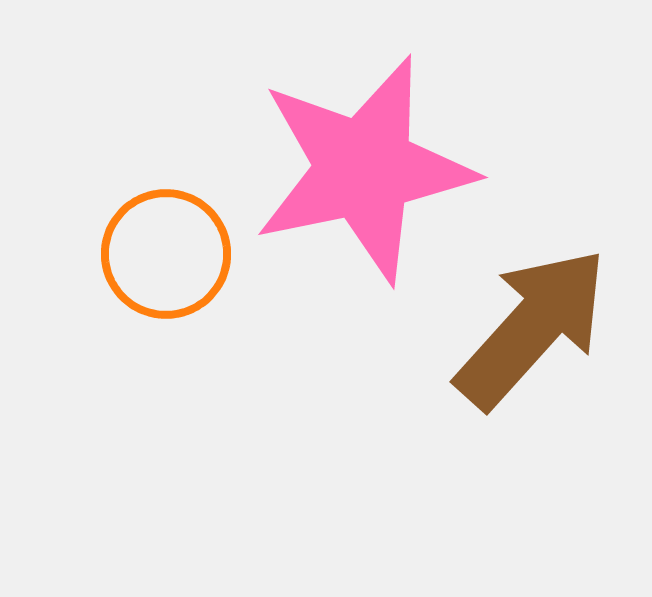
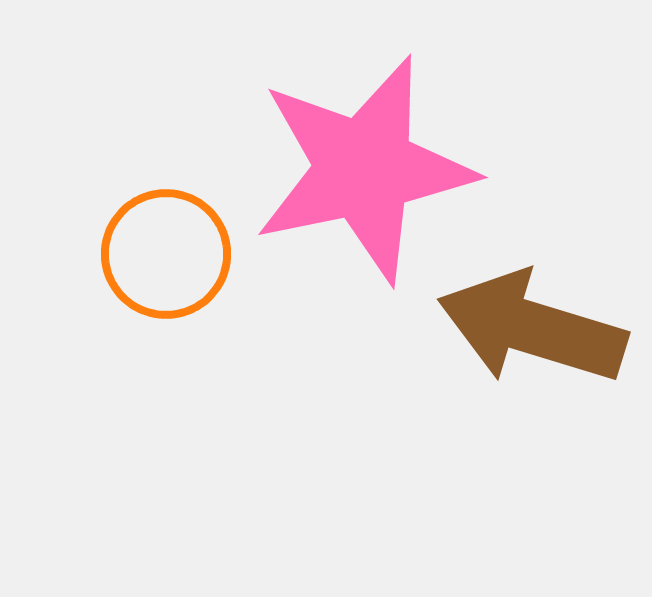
brown arrow: rotated 115 degrees counterclockwise
